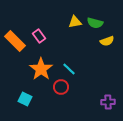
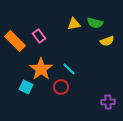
yellow triangle: moved 1 px left, 2 px down
cyan square: moved 1 px right, 12 px up
